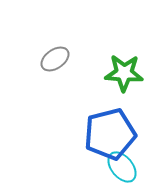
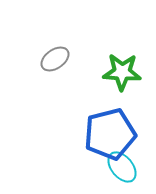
green star: moved 2 px left, 1 px up
